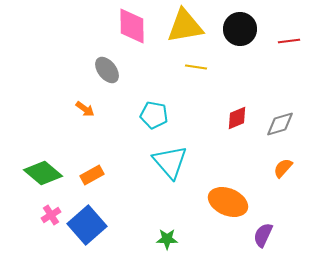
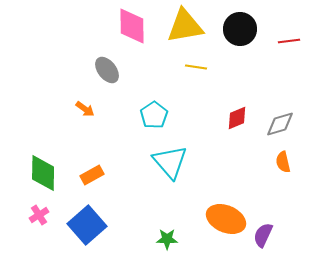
cyan pentagon: rotated 28 degrees clockwise
orange semicircle: moved 6 px up; rotated 55 degrees counterclockwise
green diamond: rotated 51 degrees clockwise
orange ellipse: moved 2 px left, 17 px down
pink cross: moved 12 px left
